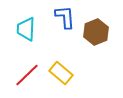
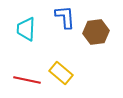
brown hexagon: rotated 15 degrees clockwise
red line: moved 5 px down; rotated 56 degrees clockwise
